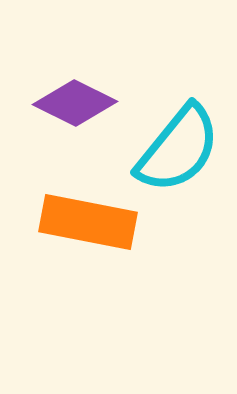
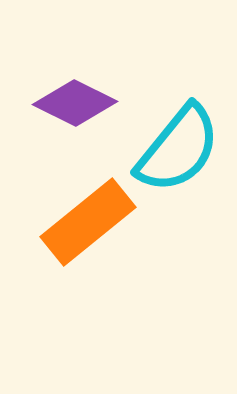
orange rectangle: rotated 50 degrees counterclockwise
